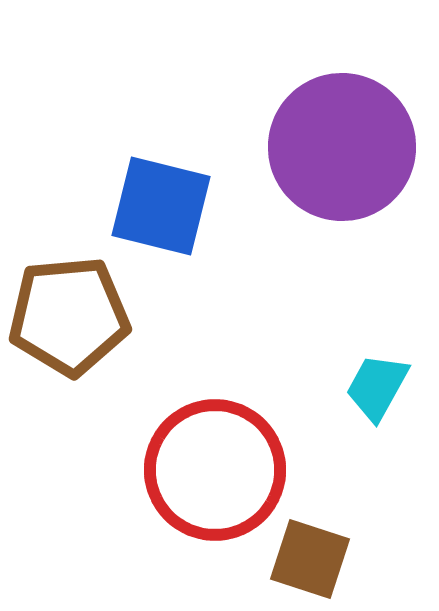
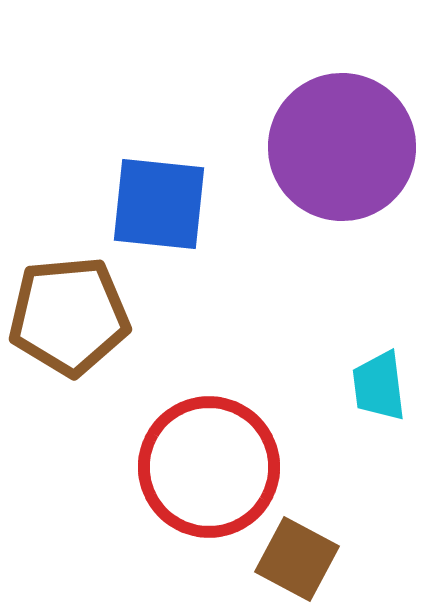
blue square: moved 2 px left, 2 px up; rotated 8 degrees counterclockwise
cyan trapezoid: moved 2 px right, 1 px up; rotated 36 degrees counterclockwise
red circle: moved 6 px left, 3 px up
brown square: moved 13 px left; rotated 10 degrees clockwise
